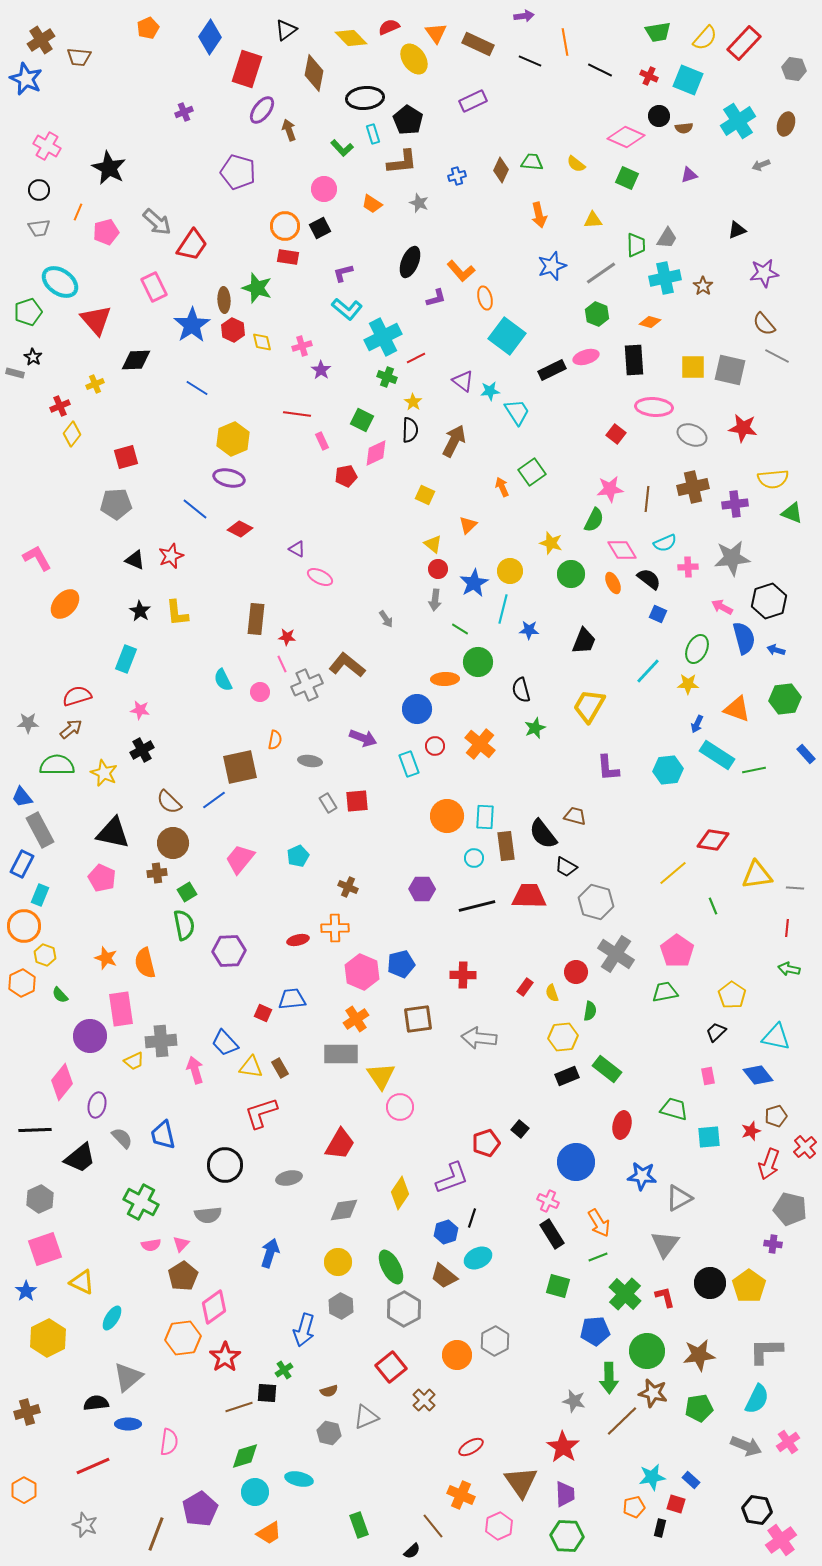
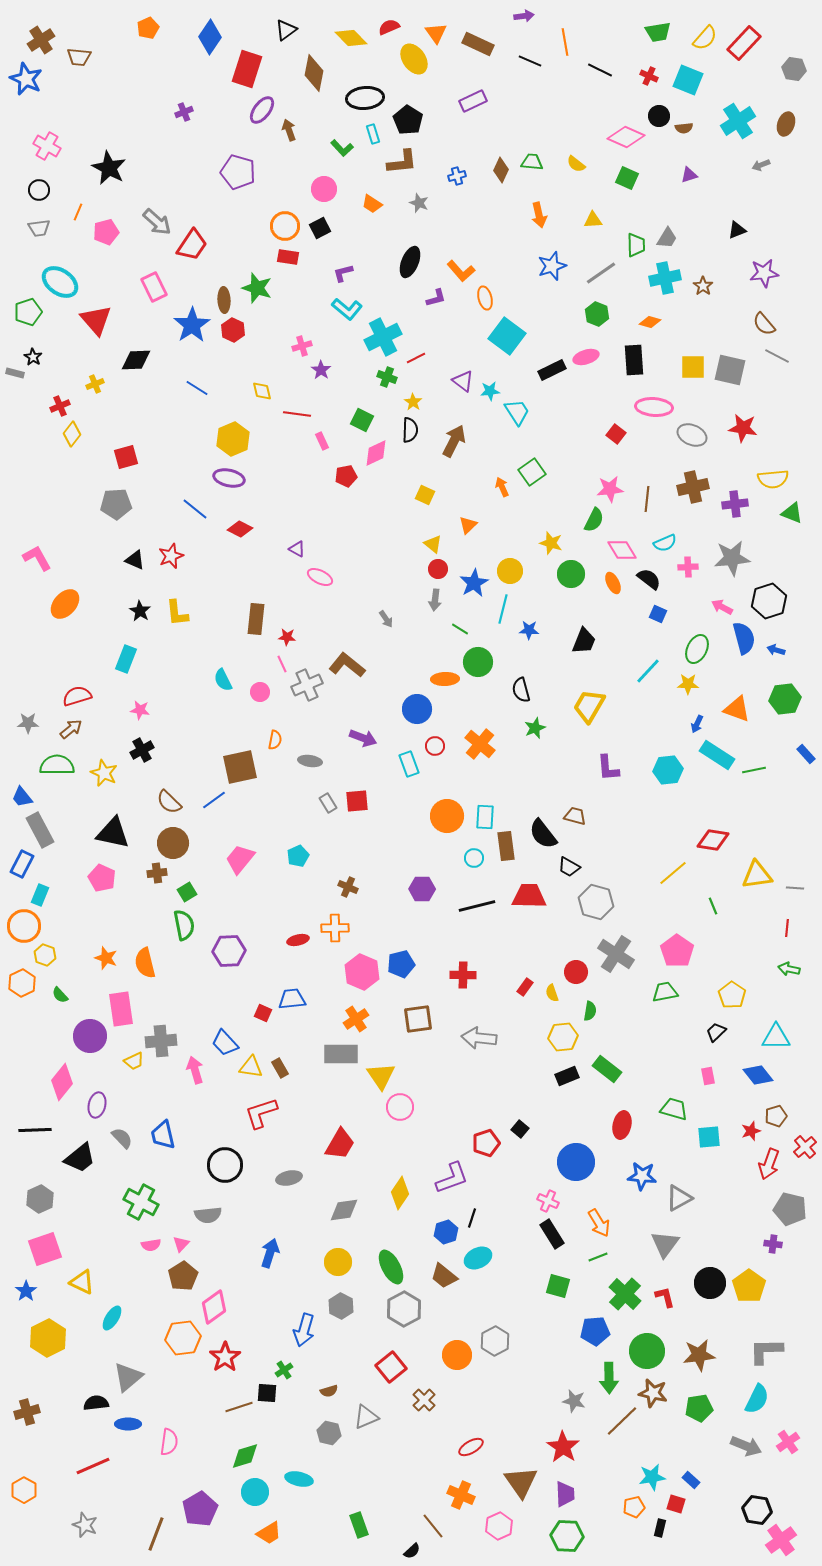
yellow diamond at (262, 342): moved 49 px down
black trapezoid at (566, 867): moved 3 px right
cyan triangle at (776, 1037): rotated 12 degrees counterclockwise
